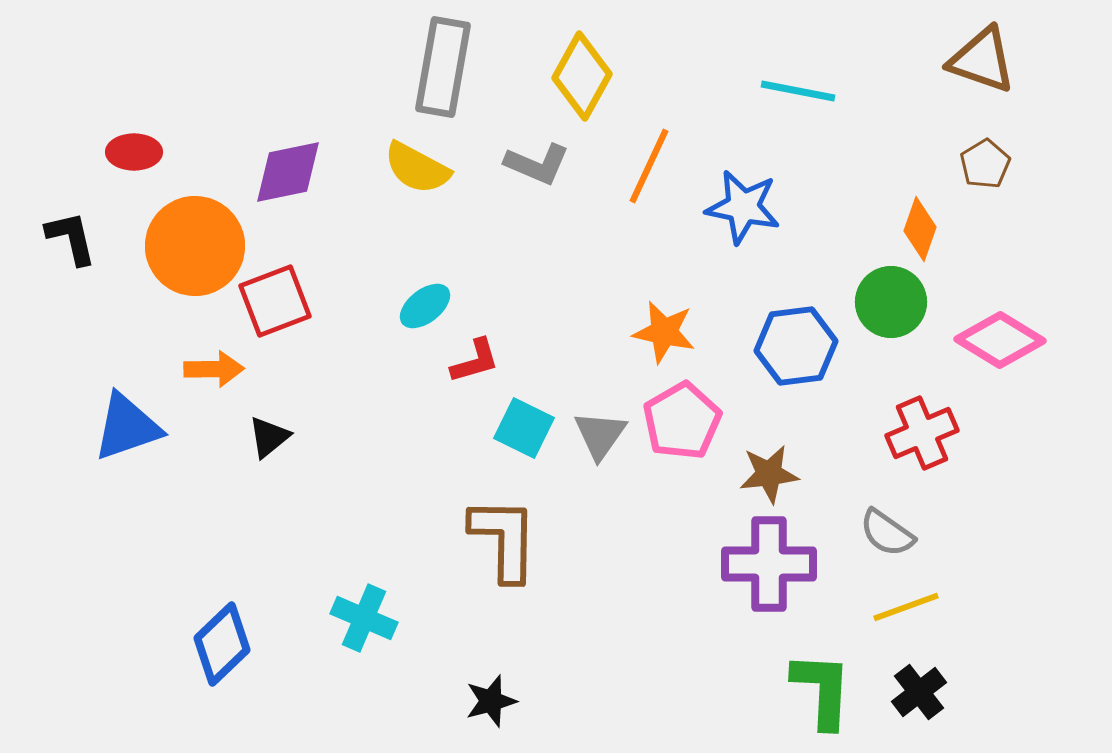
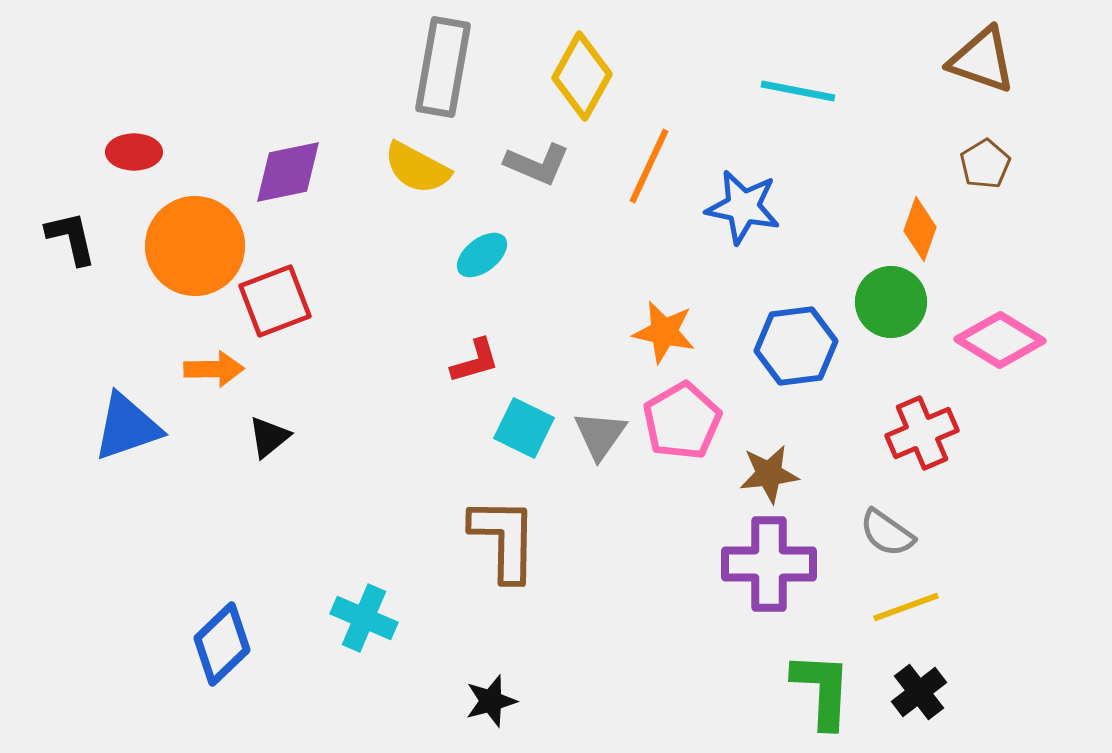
cyan ellipse: moved 57 px right, 51 px up
